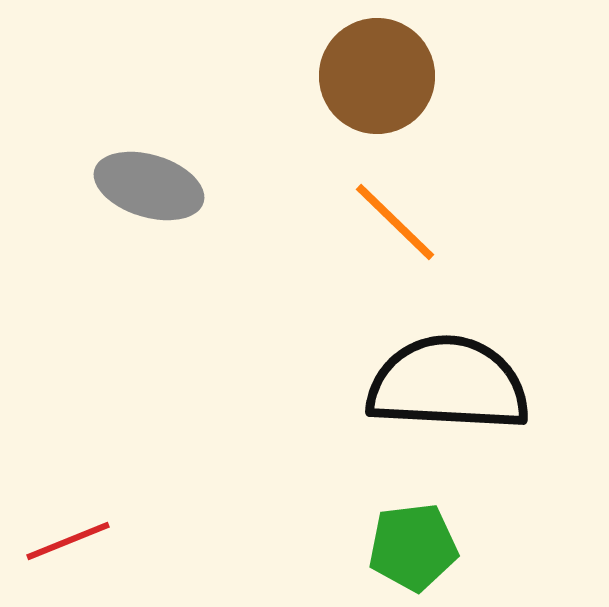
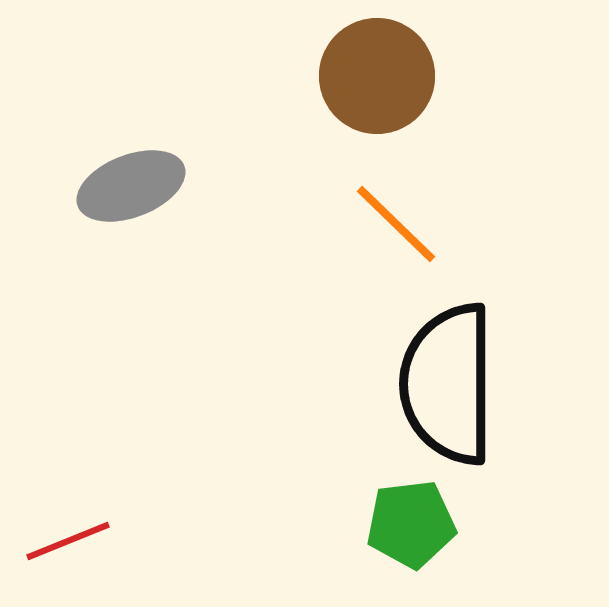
gray ellipse: moved 18 px left; rotated 38 degrees counterclockwise
orange line: moved 1 px right, 2 px down
black semicircle: rotated 93 degrees counterclockwise
green pentagon: moved 2 px left, 23 px up
